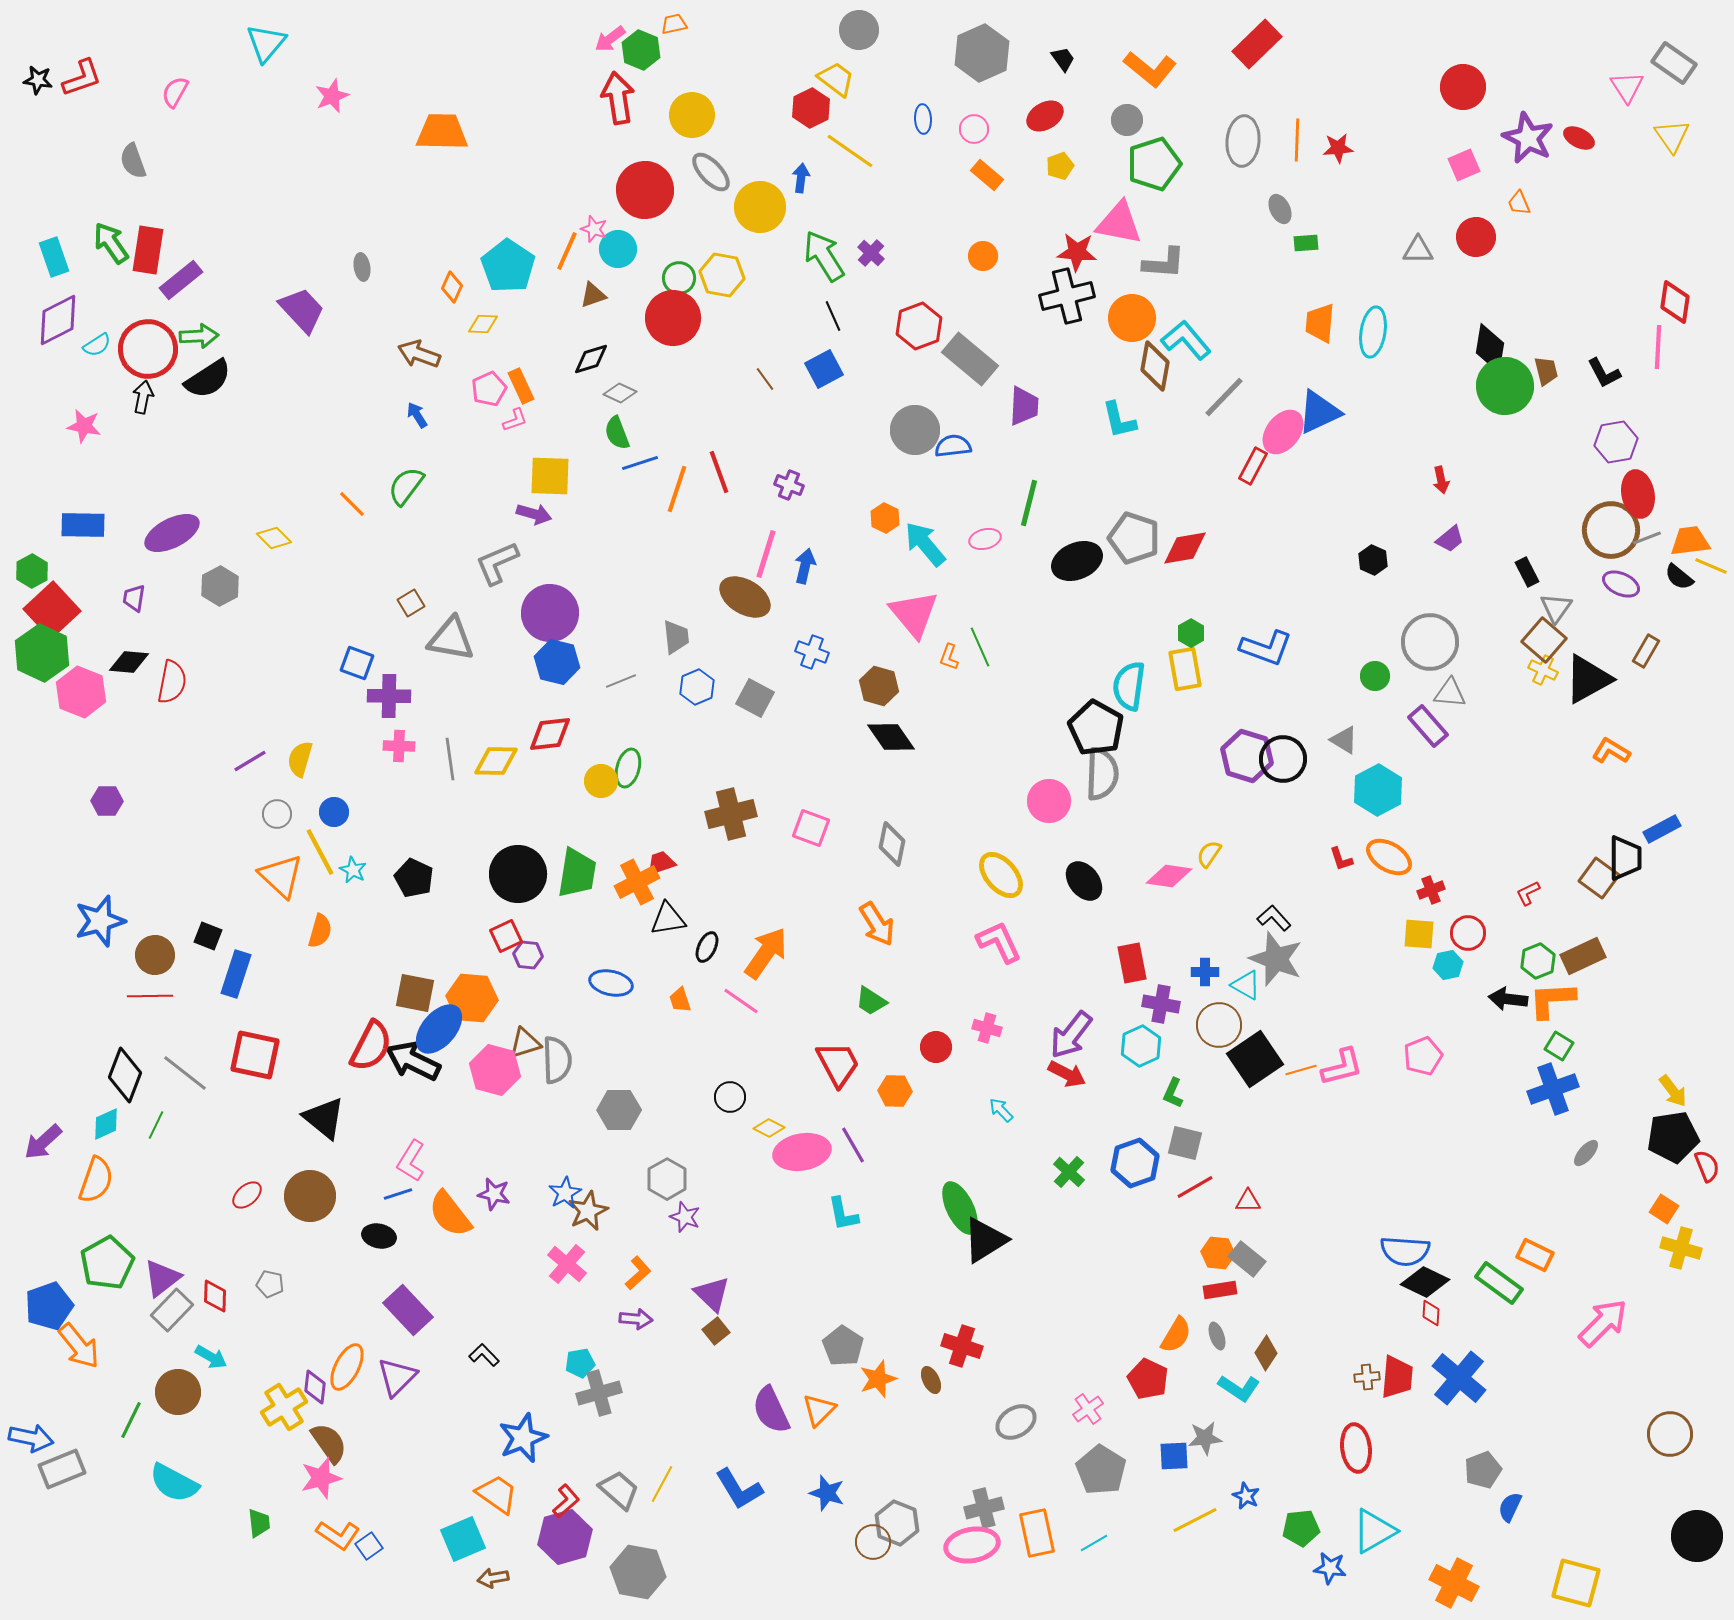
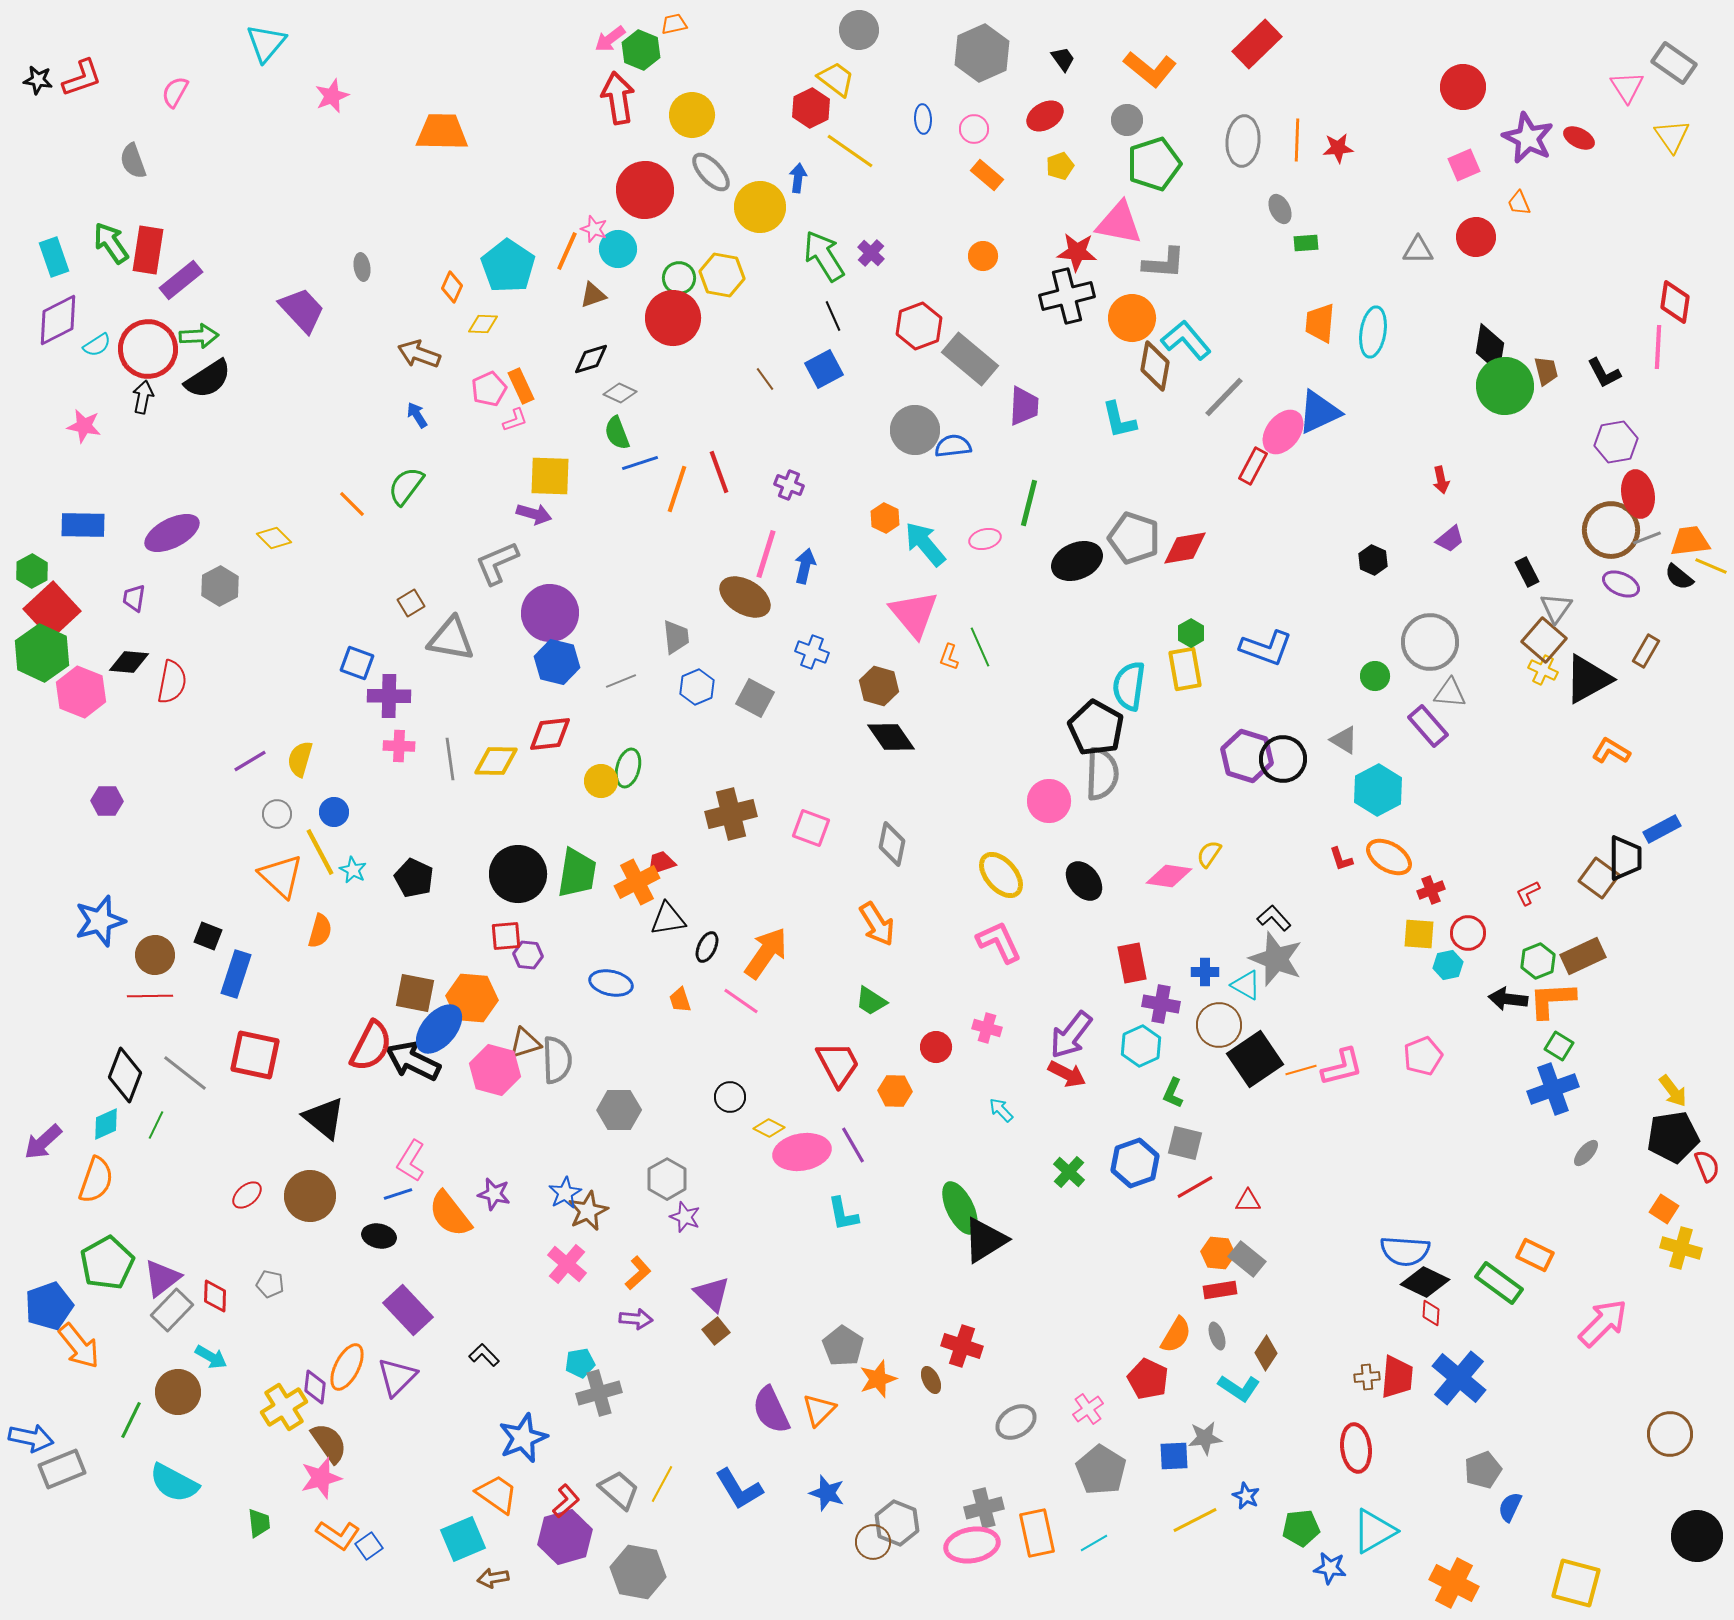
blue arrow at (801, 178): moved 3 px left
red square at (506, 936): rotated 20 degrees clockwise
